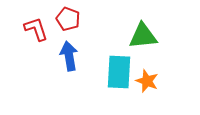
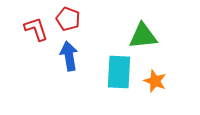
orange star: moved 8 px right
